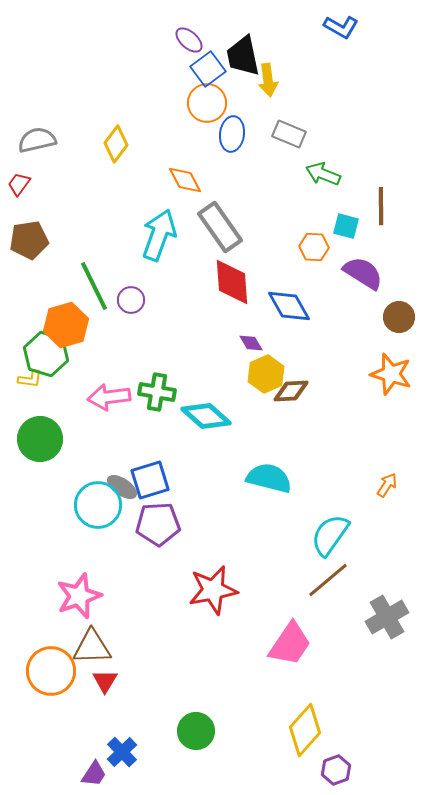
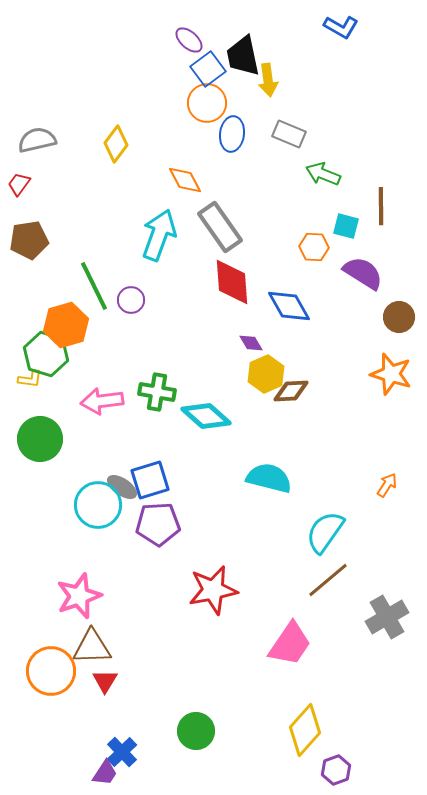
pink arrow at (109, 397): moved 7 px left, 4 px down
cyan semicircle at (330, 535): moved 5 px left, 3 px up
purple trapezoid at (94, 774): moved 11 px right, 1 px up
